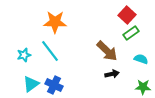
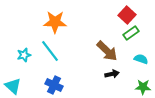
cyan triangle: moved 18 px left, 2 px down; rotated 42 degrees counterclockwise
